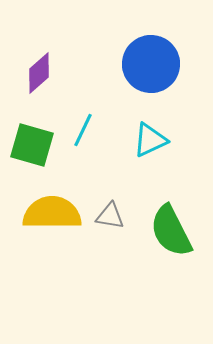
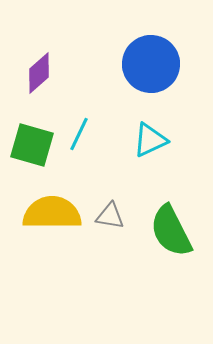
cyan line: moved 4 px left, 4 px down
